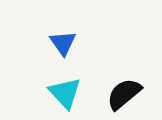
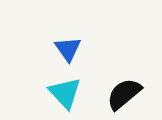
blue triangle: moved 5 px right, 6 px down
